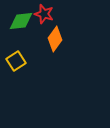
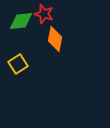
orange diamond: rotated 25 degrees counterclockwise
yellow square: moved 2 px right, 3 px down
